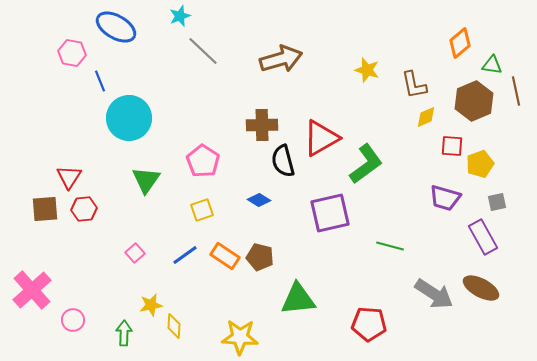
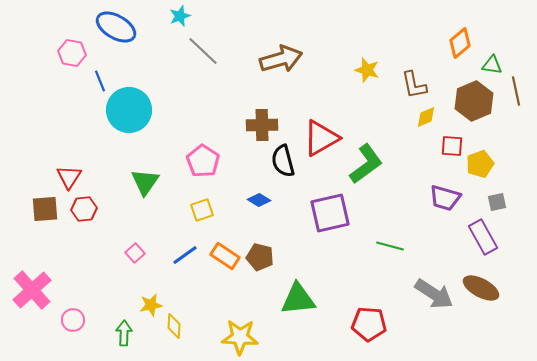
cyan circle at (129, 118): moved 8 px up
green triangle at (146, 180): moved 1 px left, 2 px down
